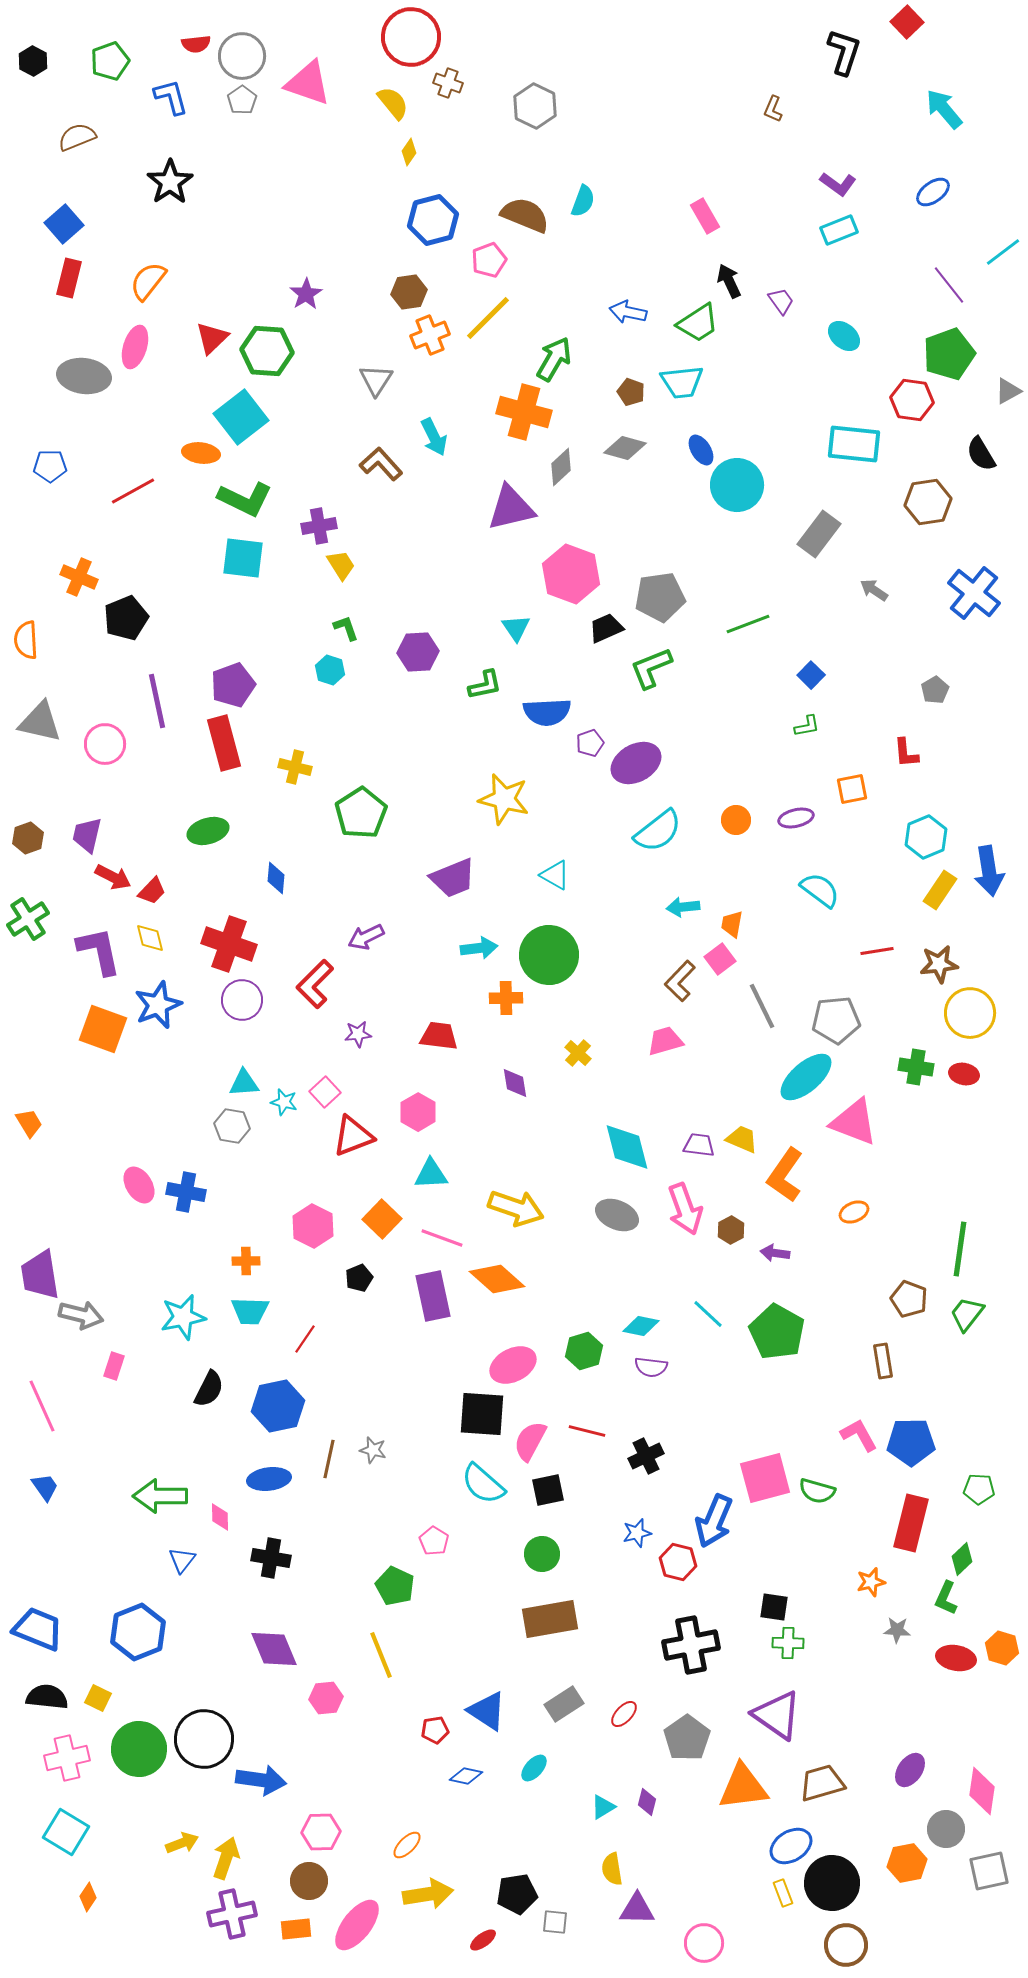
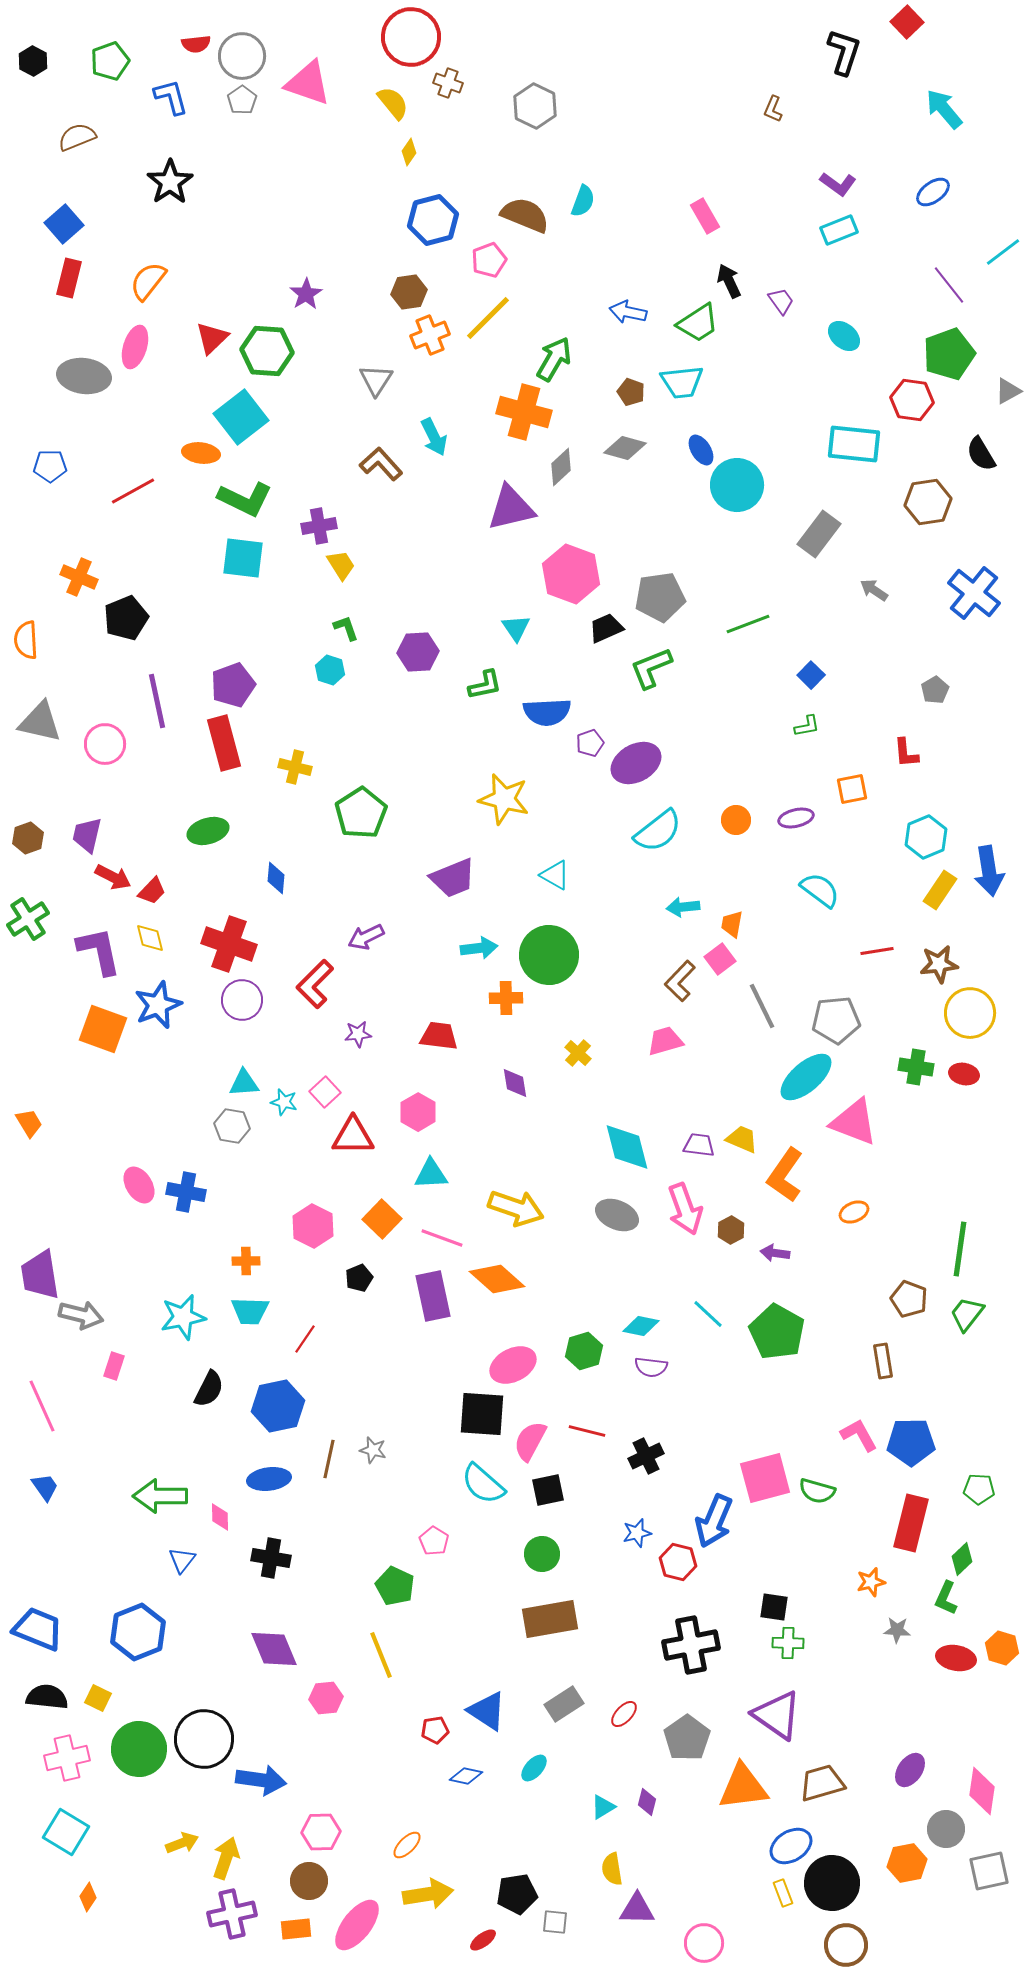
red triangle at (353, 1136): rotated 21 degrees clockwise
